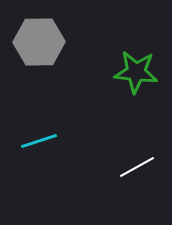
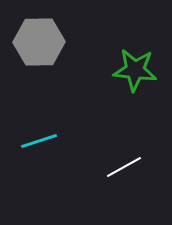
green star: moved 1 px left, 2 px up
white line: moved 13 px left
